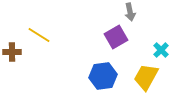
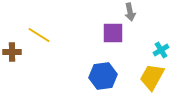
purple square: moved 3 px left, 4 px up; rotated 30 degrees clockwise
cyan cross: rotated 14 degrees clockwise
yellow trapezoid: moved 6 px right
